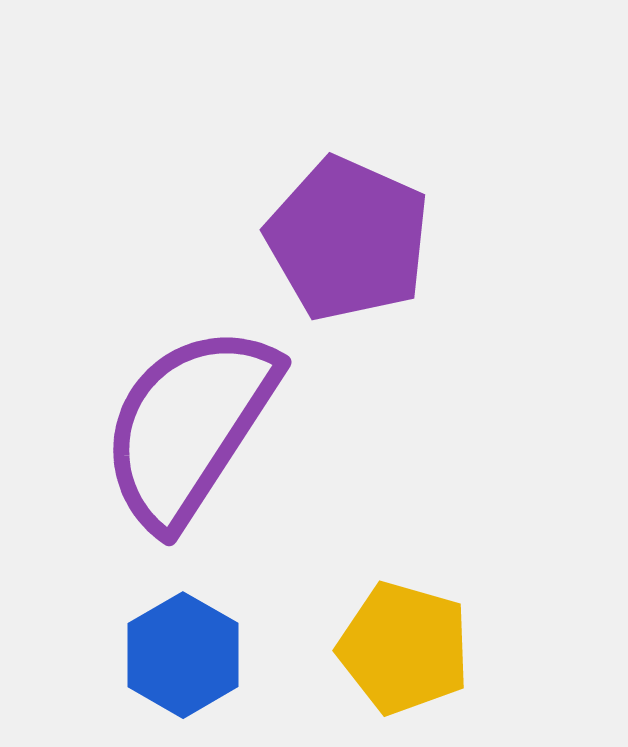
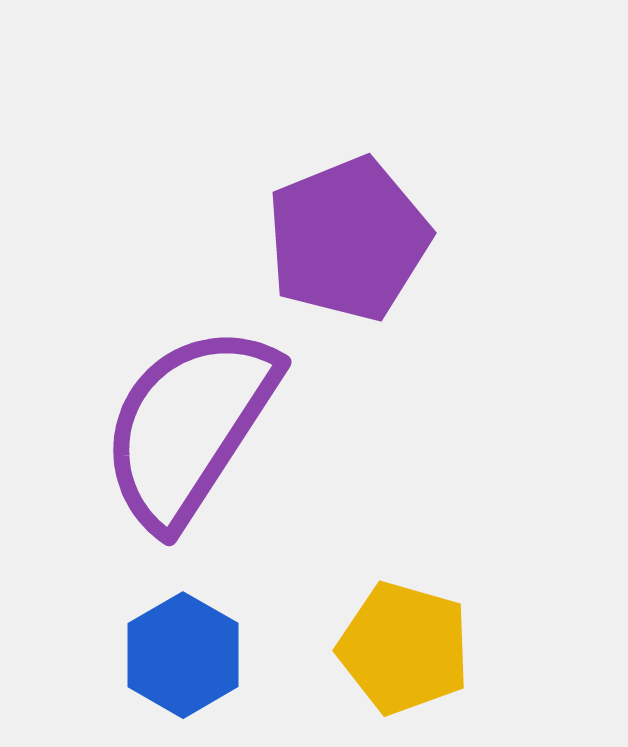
purple pentagon: rotated 26 degrees clockwise
